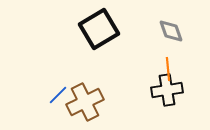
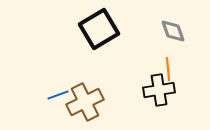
gray diamond: moved 2 px right
black cross: moved 8 px left
blue line: rotated 25 degrees clockwise
